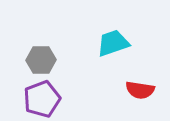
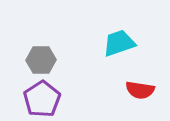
cyan trapezoid: moved 6 px right
purple pentagon: rotated 12 degrees counterclockwise
